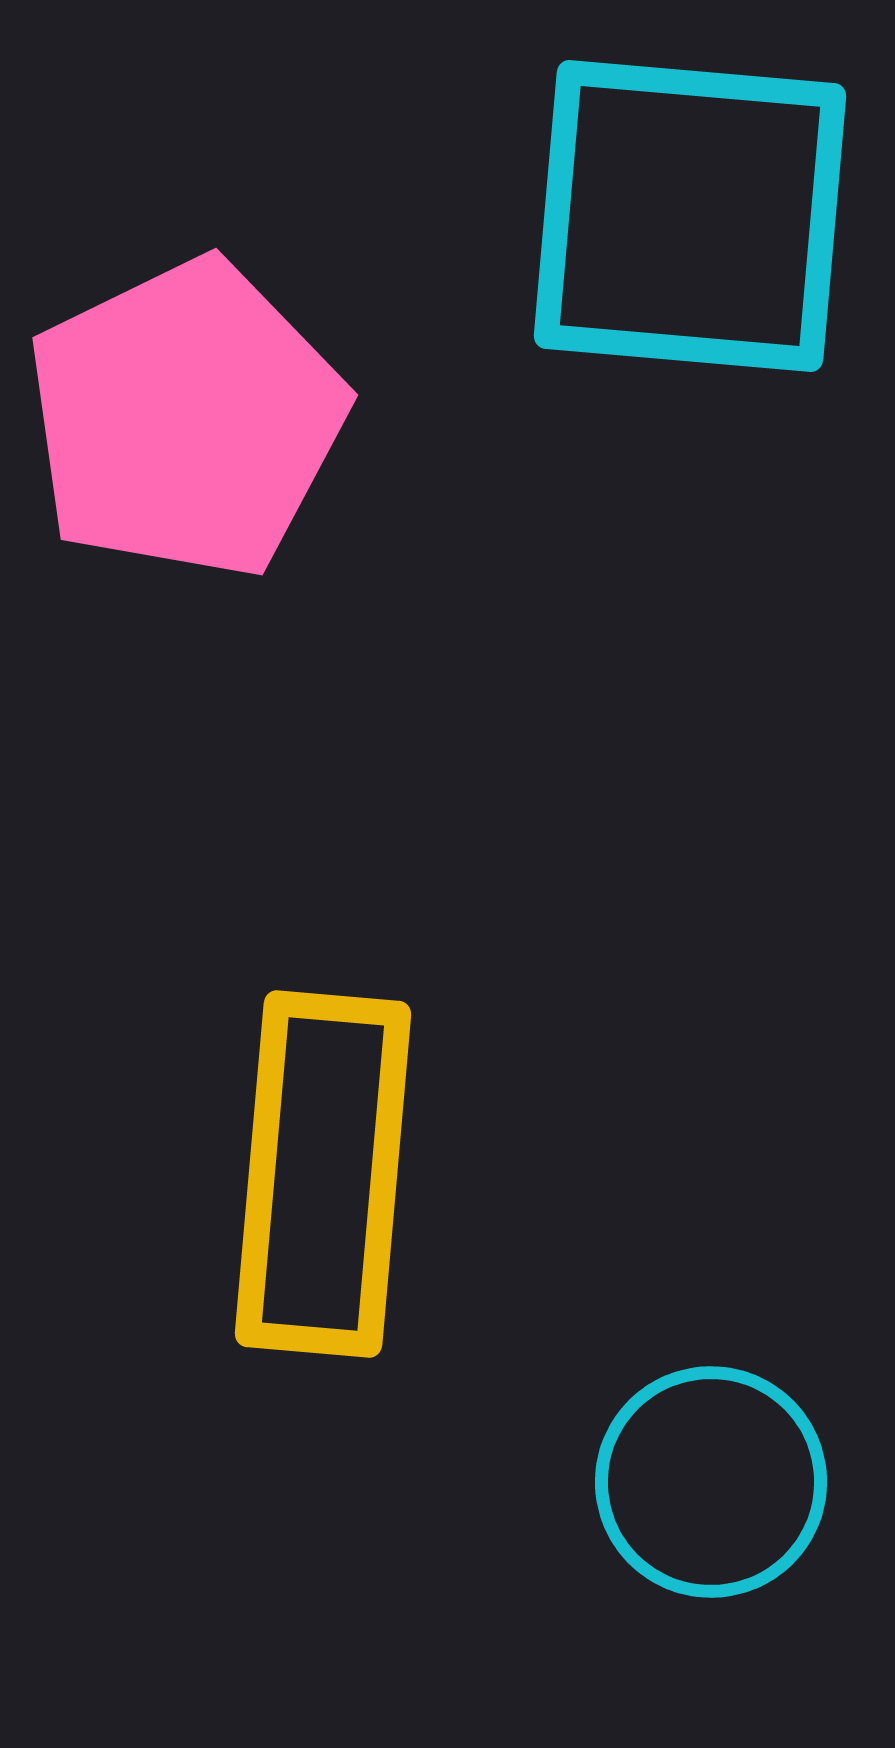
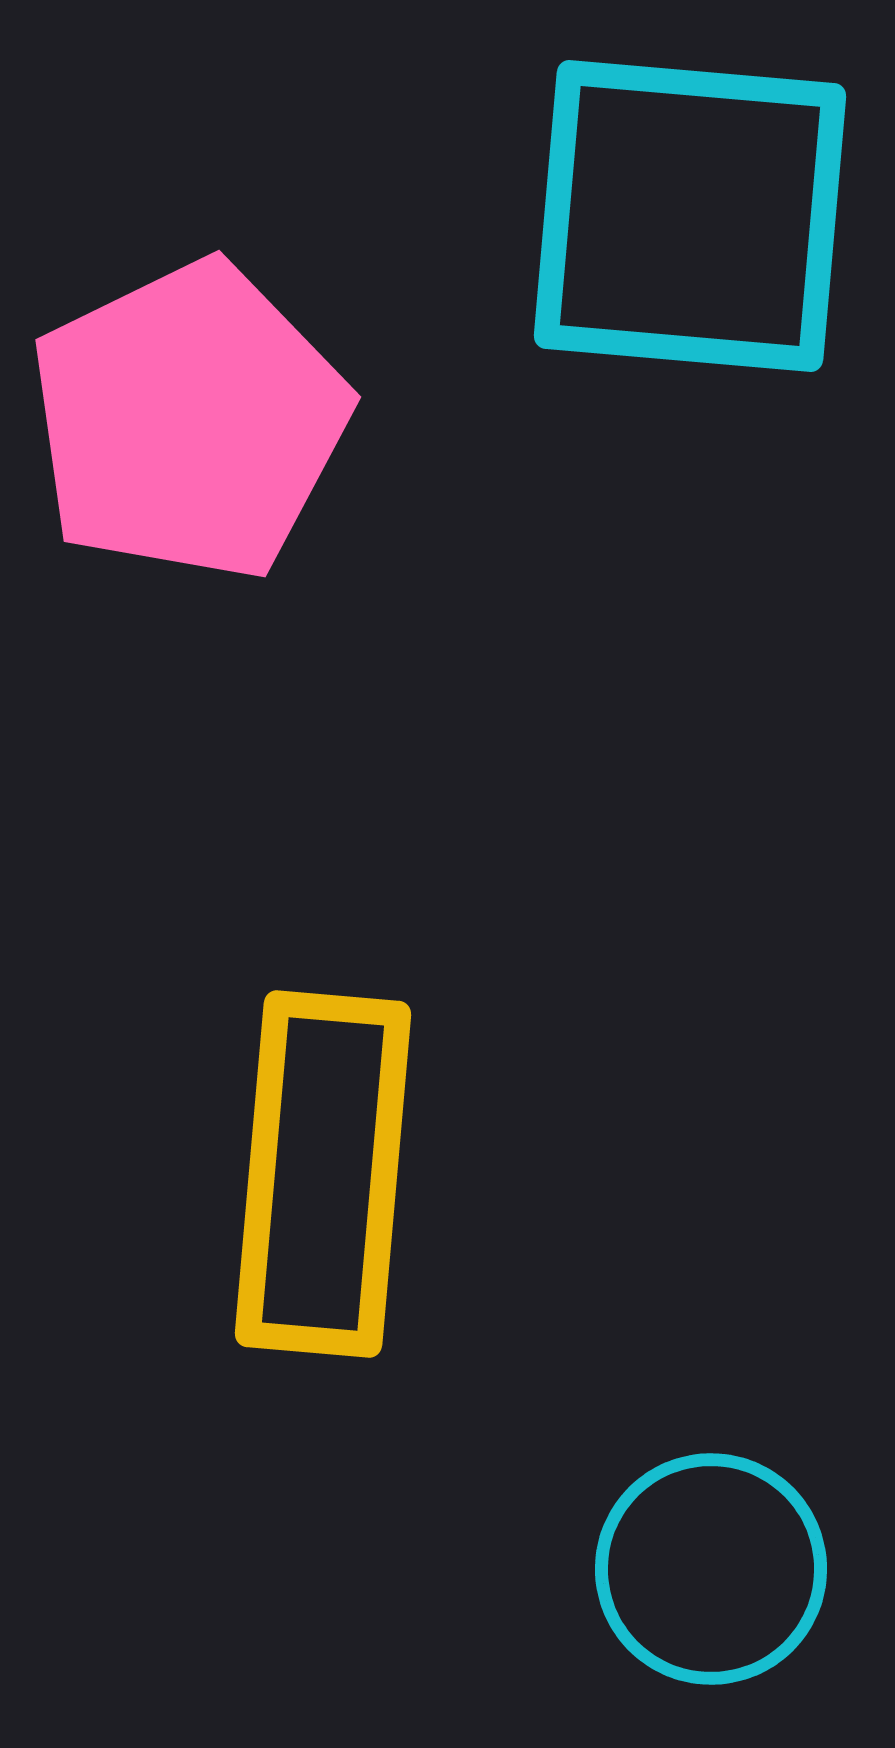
pink pentagon: moved 3 px right, 2 px down
cyan circle: moved 87 px down
